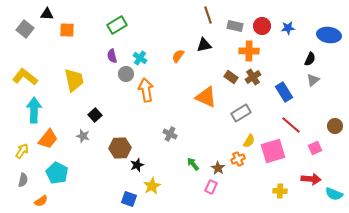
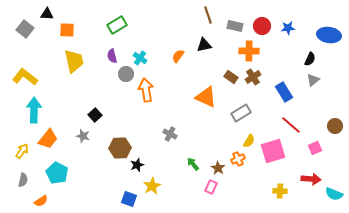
yellow trapezoid at (74, 80): moved 19 px up
